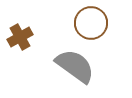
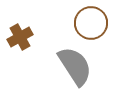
gray semicircle: rotated 21 degrees clockwise
